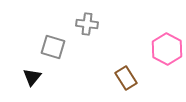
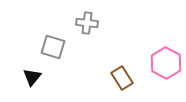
gray cross: moved 1 px up
pink hexagon: moved 1 px left, 14 px down
brown rectangle: moved 4 px left
